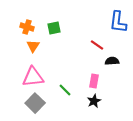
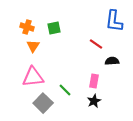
blue L-shape: moved 4 px left, 1 px up
red line: moved 1 px left, 1 px up
gray square: moved 8 px right
